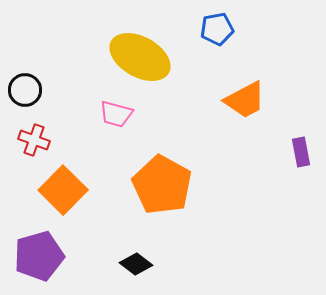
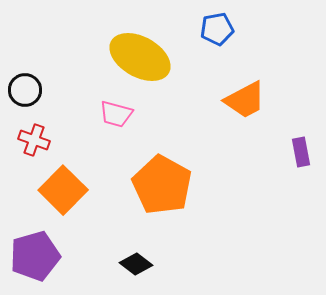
purple pentagon: moved 4 px left
